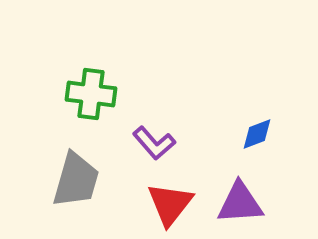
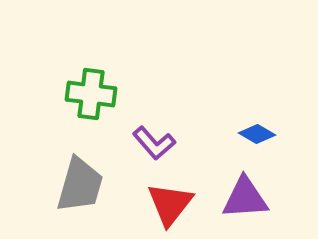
blue diamond: rotated 51 degrees clockwise
gray trapezoid: moved 4 px right, 5 px down
purple triangle: moved 5 px right, 5 px up
